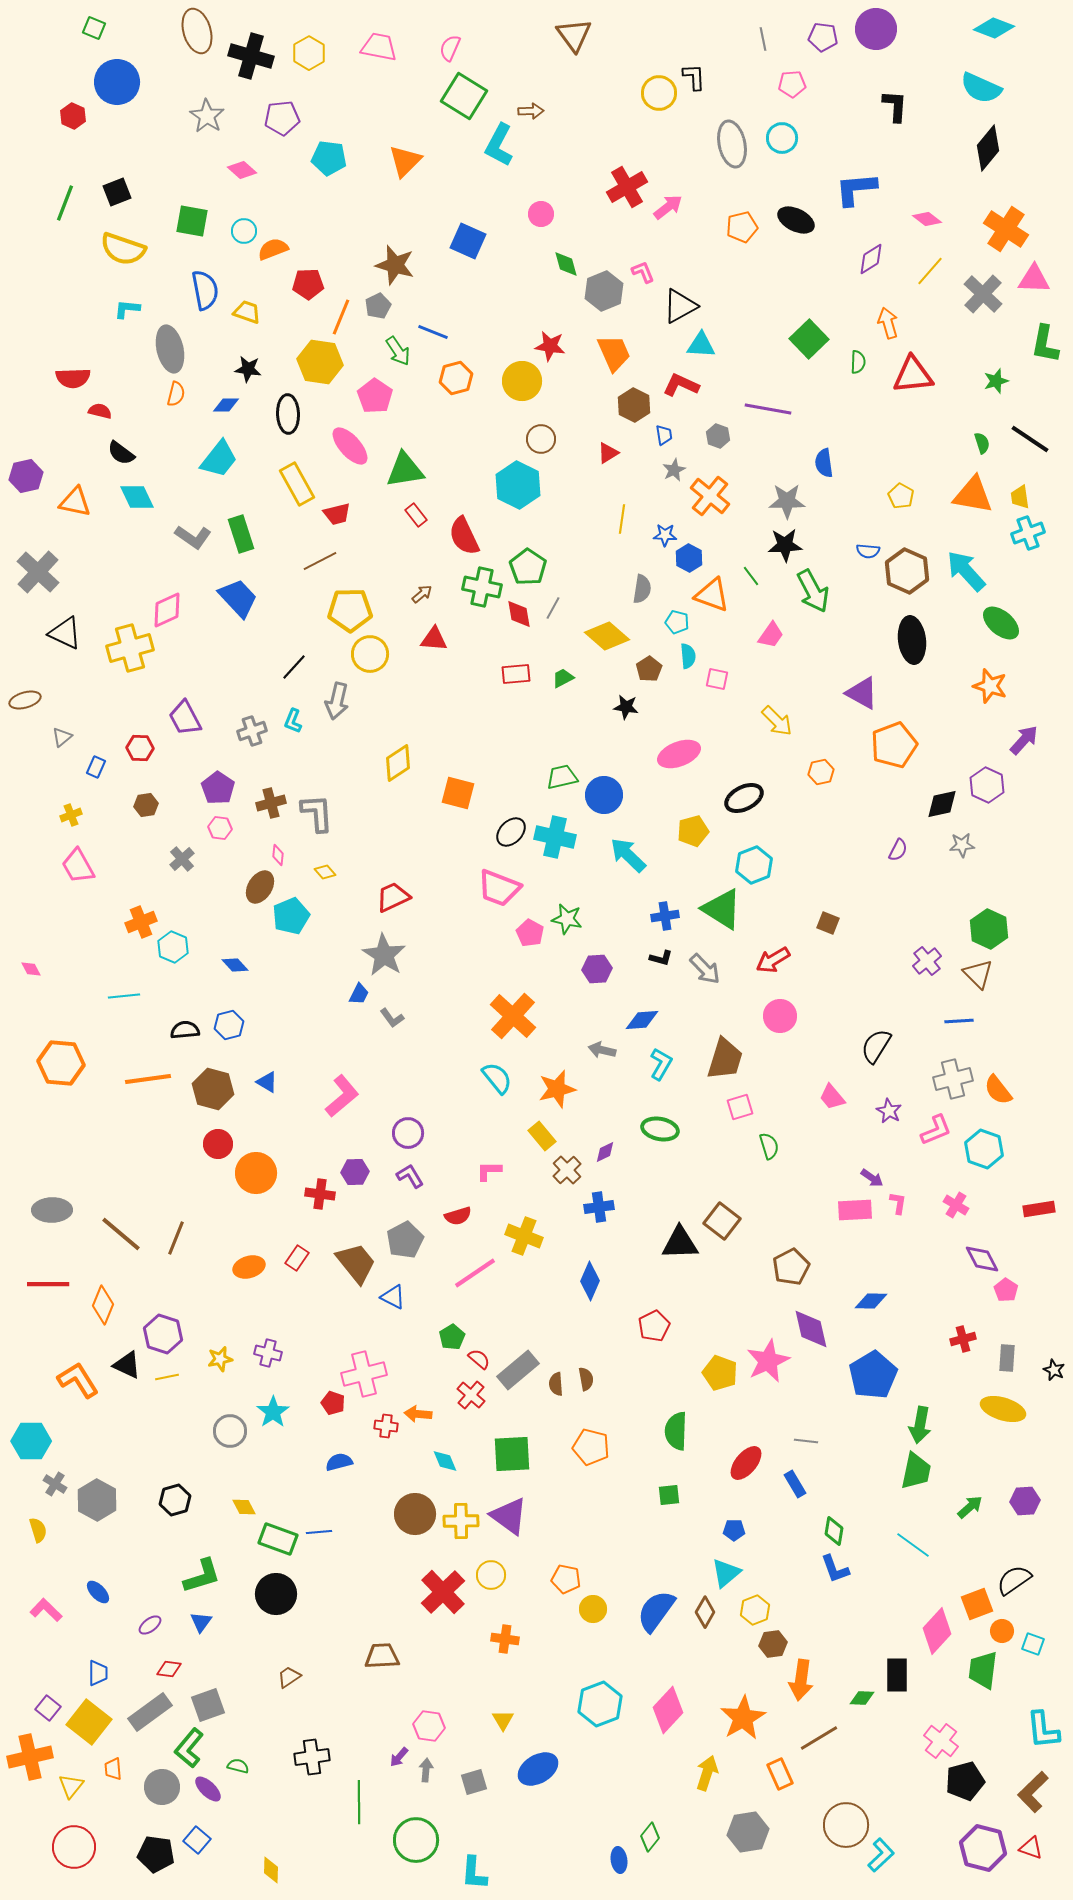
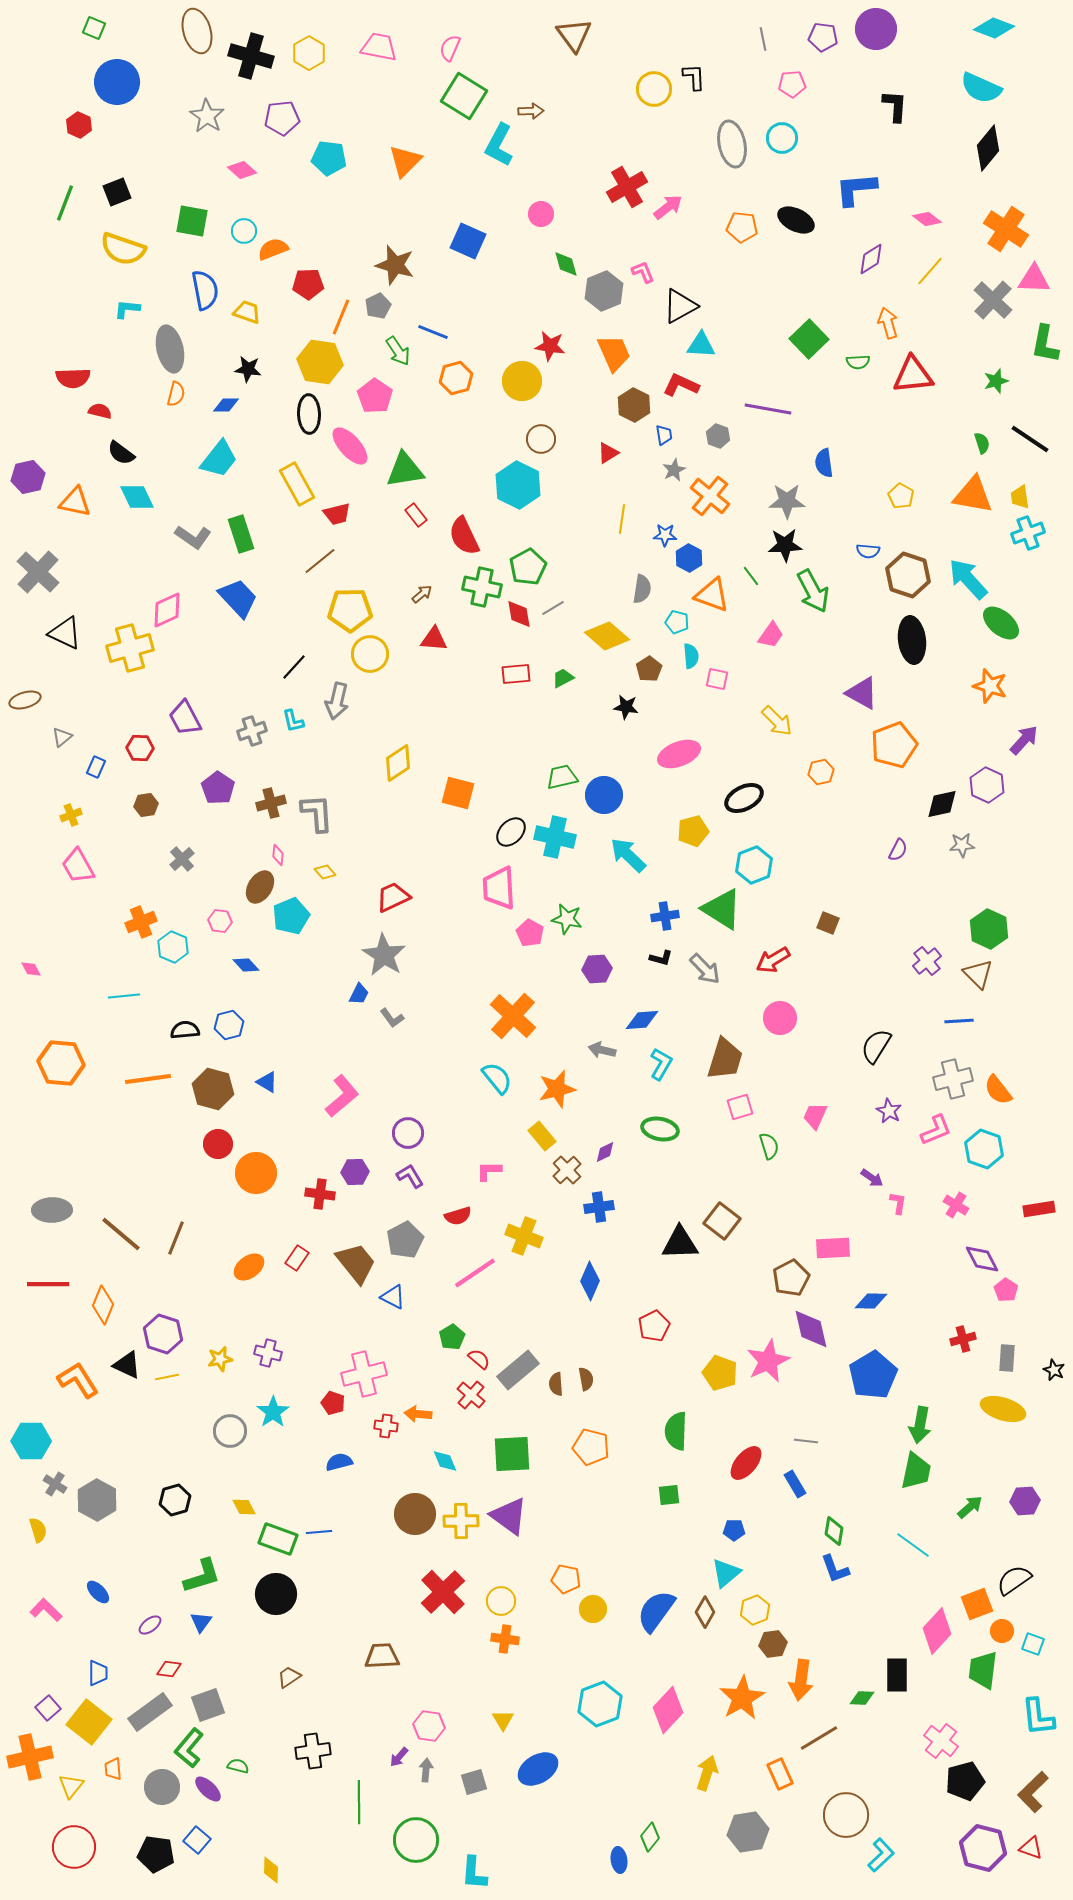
yellow circle at (659, 93): moved 5 px left, 4 px up
red hexagon at (73, 116): moved 6 px right, 9 px down
orange pentagon at (742, 227): rotated 20 degrees clockwise
gray cross at (983, 294): moved 10 px right, 6 px down
green semicircle at (858, 362): rotated 85 degrees clockwise
black ellipse at (288, 414): moved 21 px right
purple hexagon at (26, 476): moved 2 px right, 1 px down
brown line at (320, 561): rotated 12 degrees counterclockwise
green pentagon at (528, 567): rotated 9 degrees clockwise
brown hexagon at (907, 571): moved 1 px right, 4 px down; rotated 6 degrees counterclockwise
cyan arrow at (966, 571): moved 2 px right, 8 px down
gray line at (553, 608): rotated 30 degrees clockwise
cyan semicircle at (688, 656): moved 3 px right
cyan L-shape at (293, 721): rotated 35 degrees counterclockwise
pink hexagon at (220, 828): moved 93 px down
pink trapezoid at (499, 888): rotated 66 degrees clockwise
blue diamond at (235, 965): moved 11 px right
pink circle at (780, 1016): moved 2 px down
pink trapezoid at (832, 1097): moved 17 px left, 19 px down; rotated 64 degrees clockwise
pink rectangle at (855, 1210): moved 22 px left, 38 px down
orange ellipse at (249, 1267): rotated 20 degrees counterclockwise
brown pentagon at (791, 1267): moved 11 px down
yellow circle at (491, 1575): moved 10 px right, 26 px down
purple square at (48, 1708): rotated 10 degrees clockwise
orange star at (743, 1718): moved 1 px left, 20 px up
cyan L-shape at (1043, 1730): moved 5 px left, 13 px up
black cross at (312, 1757): moved 1 px right, 6 px up
brown circle at (846, 1825): moved 10 px up
